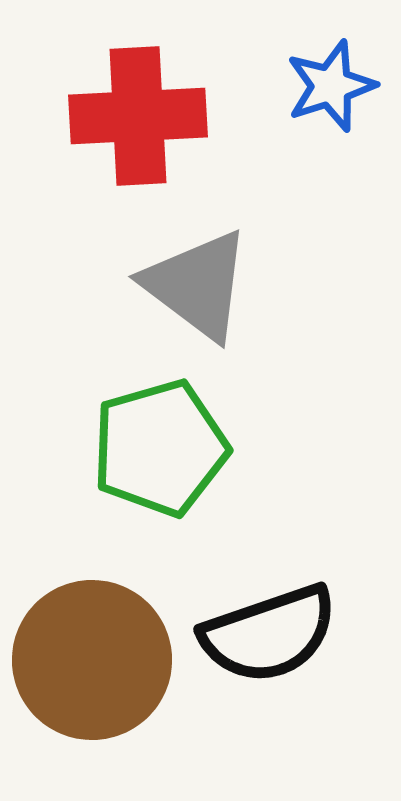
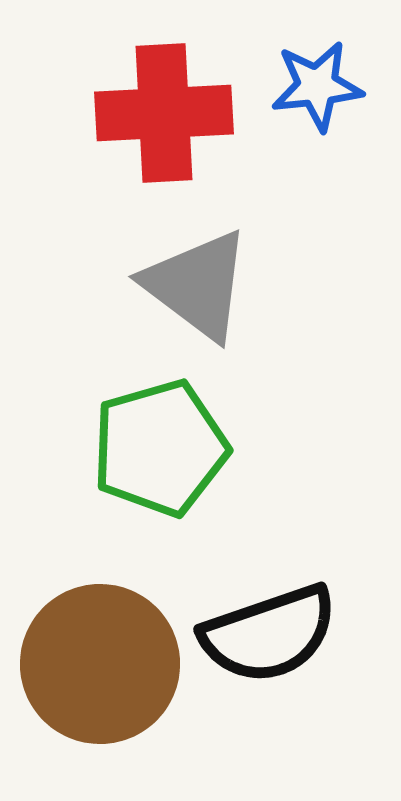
blue star: moved 14 px left; rotated 12 degrees clockwise
red cross: moved 26 px right, 3 px up
brown circle: moved 8 px right, 4 px down
